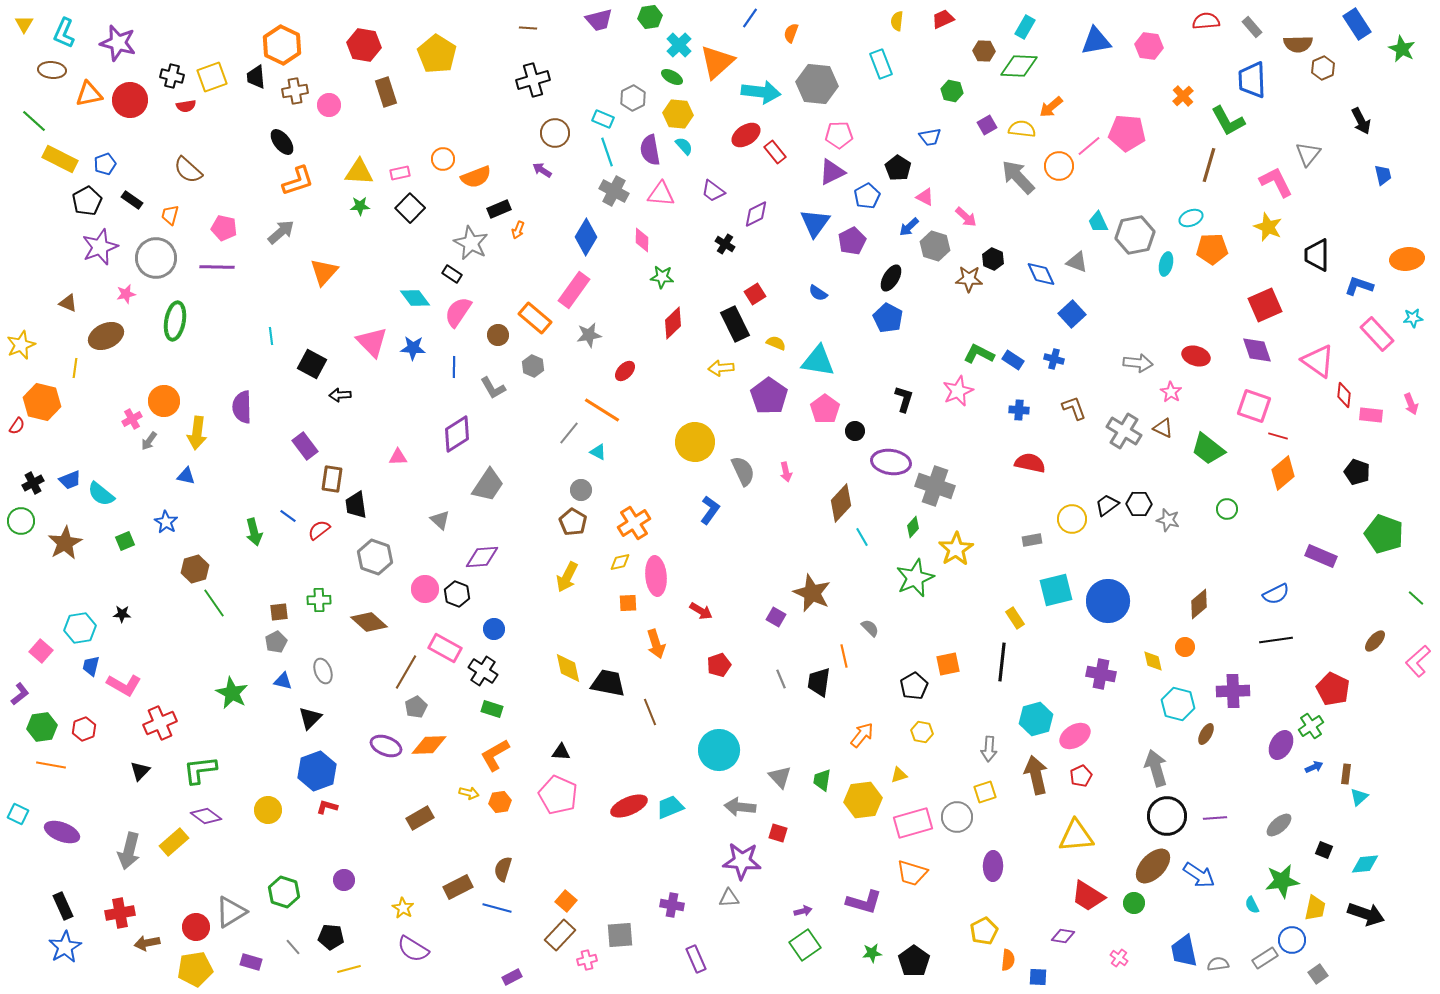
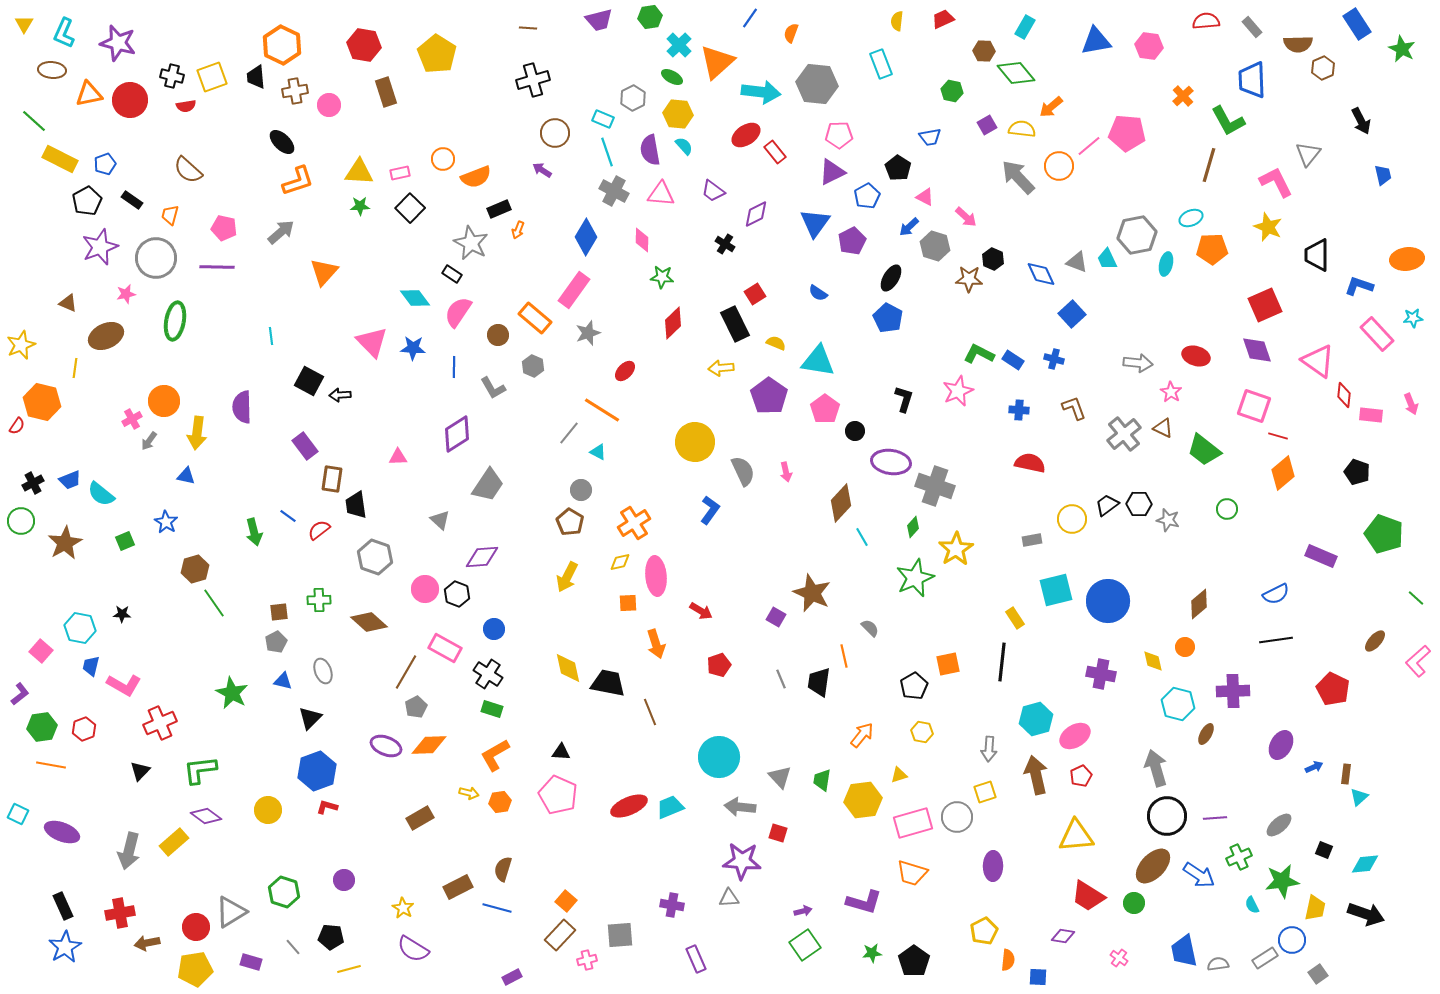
green diamond at (1019, 66): moved 3 px left, 7 px down; rotated 48 degrees clockwise
black ellipse at (282, 142): rotated 8 degrees counterclockwise
cyan trapezoid at (1098, 222): moved 9 px right, 37 px down
gray hexagon at (1135, 235): moved 2 px right
gray star at (589, 335): moved 1 px left, 2 px up; rotated 10 degrees counterclockwise
black square at (312, 364): moved 3 px left, 17 px down
gray cross at (1124, 431): moved 3 px down; rotated 20 degrees clockwise
green trapezoid at (1208, 449): moved 4 px left, 1 px down
brown pentagon at (573, 522): moved 3 px left
cyan hexagon at (80, 628): rotated 20 degrees clockwise
black cross at (483, 671): moved 5 px right, 3 px down
green cross at (1311, 726): moved 72 px left, 131 px down; rotated 10 degrees clockwise
cyan circle at (719, 750): moved 7 px down
